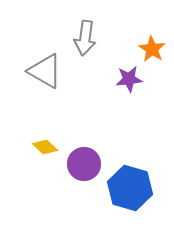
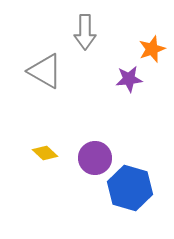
gray arrow: moved 6 px up; rotated 8 degrees counterclockwise
orange star: rotated 20 degrees clockwise
yellow diamond: moved 6 px down
purple circle: moved 11 px right, 6 px up
